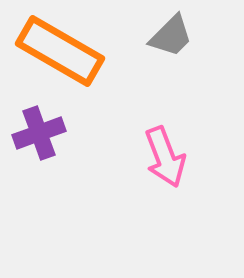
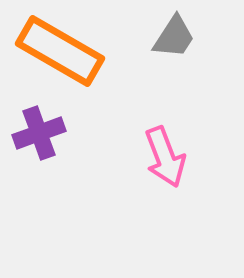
gray trapezoid: moved 3 px right, 1 px down; rotated 12 degrees counterclockwise
